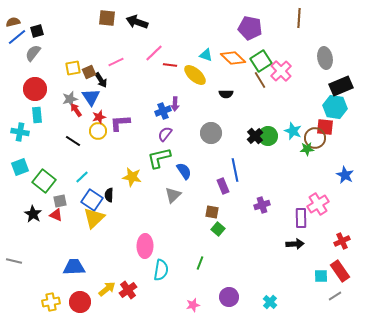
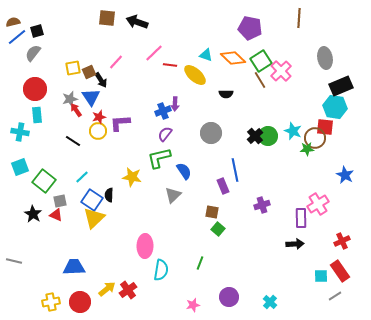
pink line at (116, 62): rotated 21 degrees counterclockwise
